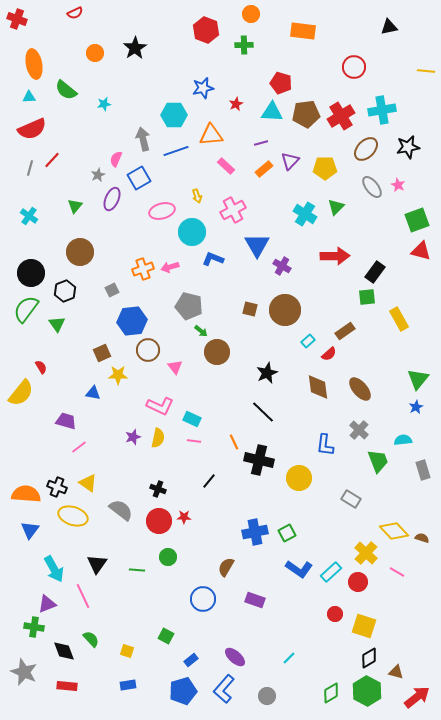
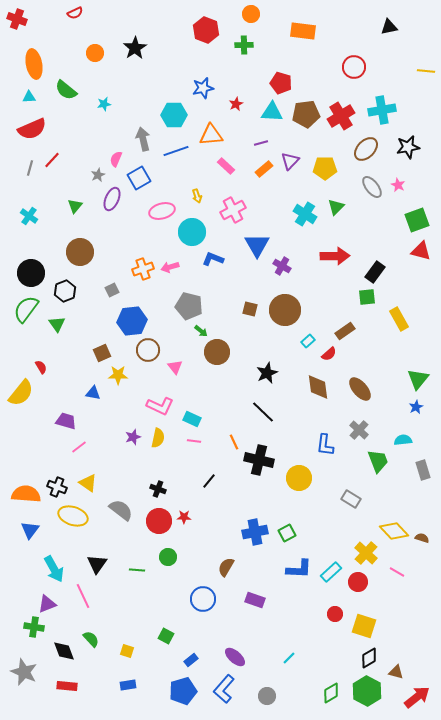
blue L-shape at (299, 569): rotated 32 degrees counterclockwise
